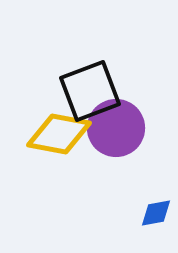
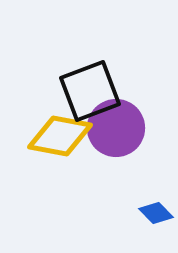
yellow diamond: moved 1 px right, 2 px down
blue diamond: rotated 56 degrees clockwise
